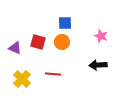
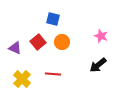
blue square: moved 12 px left, 4 px up; rotated 16 degrees clockwise
red square: rotated 35 degrees clockwise
black arrow: rotated 36 degrees counterclockwise
